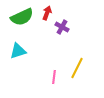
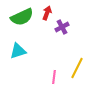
purple cross: rotated 32 degrees clockwise
